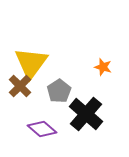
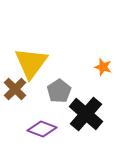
brown cross: moved 5 px left, 3 px down
purple diamond: rotated 20 degrees counterclockwise
